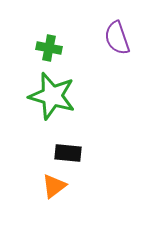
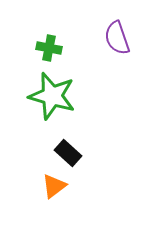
black rectangle: rotated 36 degrees clockwise
